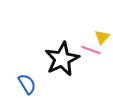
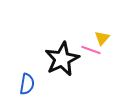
yellow triangle: moved 1 px down
blue semicircle: rotated 40 degrees clockwise
